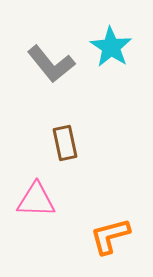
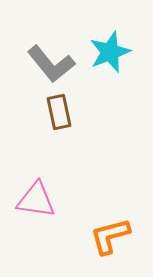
cyan star: moved 1 px left, 5 px down; rotated 18 degrees clockwise
brown rectangle: moved 6 px left, 31 px up
pink triangle: rotated 6 degrees clockwise
